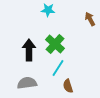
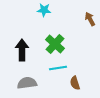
cyan star: moved 4 px left
black arrow: moved 7 px left
cyan line: rotated 48 degrees clockwise
brown semicircle: moved 7 px right, 3 px up
